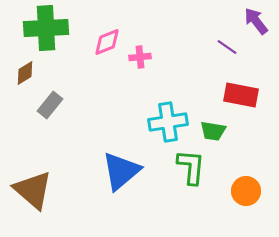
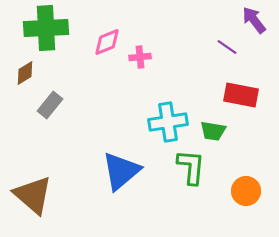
purple arrow: moved 2 px left, 1 px up
brown triangle: moved 5 px down
